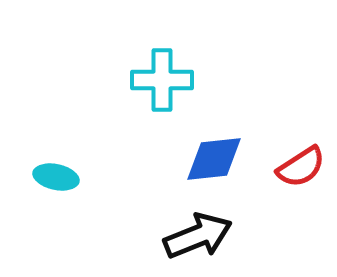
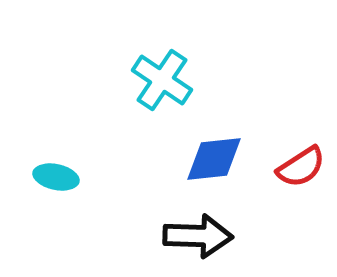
cyan cross: rotated 34 degrees clockwise
black arrow: rotated 24 degrees clockwise
